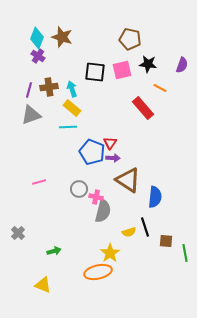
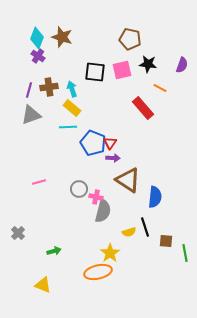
blue pentagon: moved 1 px right, 9 px up
